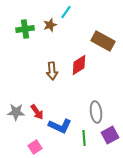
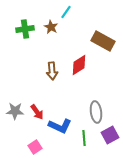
brown star: moved 1 px right, 2 px down; rotated 24 degrees counterclockwise
gray star: moved 1 px left, 1 px up
